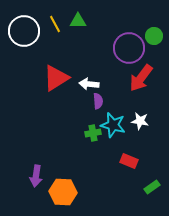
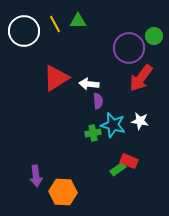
purple arrow: rotated 15 degrees counterclockwise
green rectangle: moved 34 px left, 18 px up
